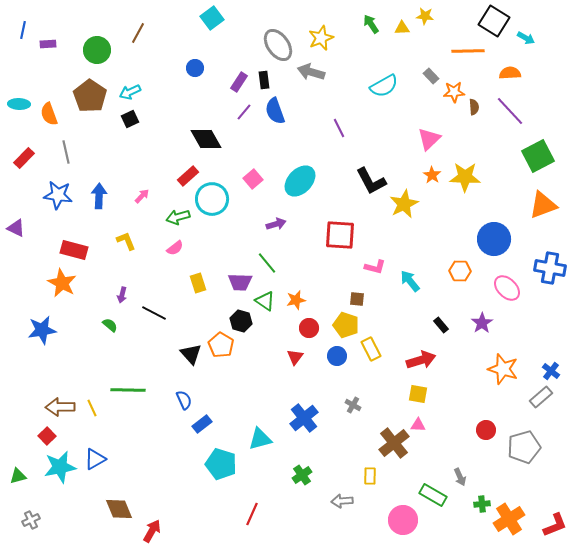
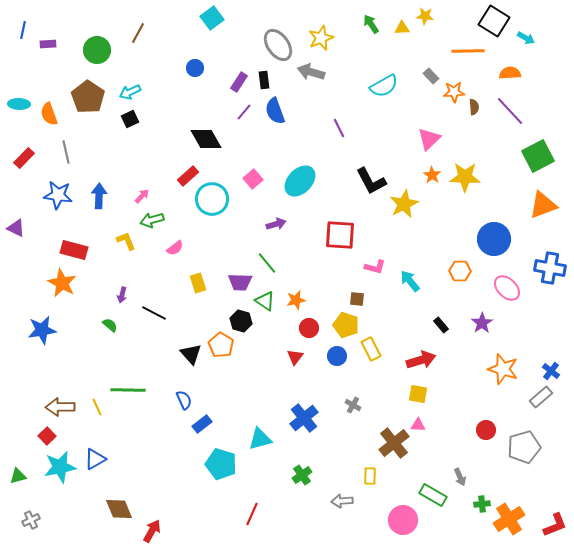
brown pentagon at (90, 96): moved 2 px left, 1 px down
green arrow at (178, 217): moved 26 px left, 3 px down
yellow line at (92, 408): moved 5 px right, 1 px up
